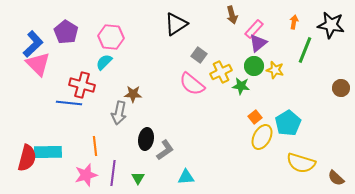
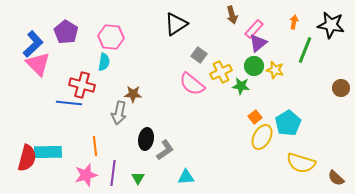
cyan semicircle: rotated 144 degrees clockwise
